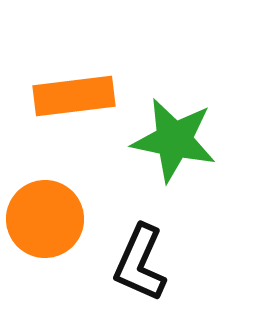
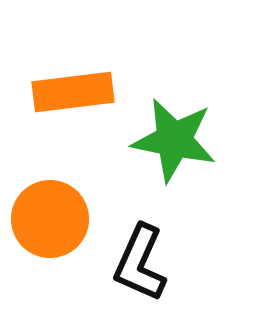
orange rectangle: moved 1 px left, 4 px up
orange circle: moved 5 px right
